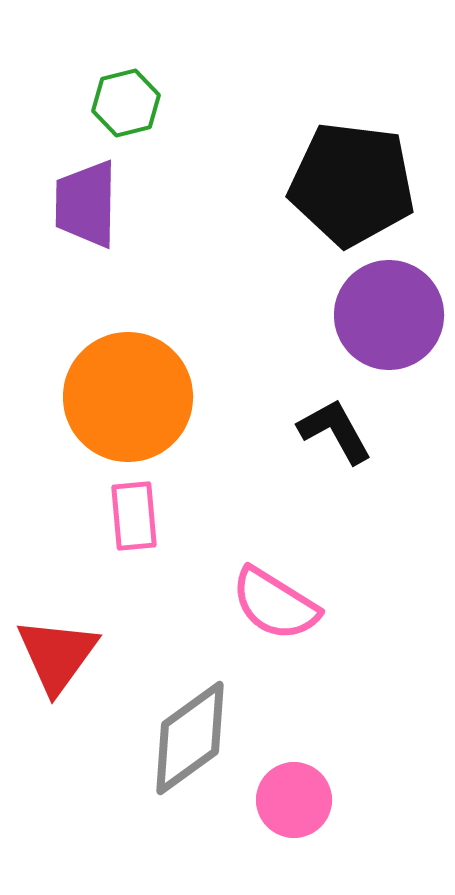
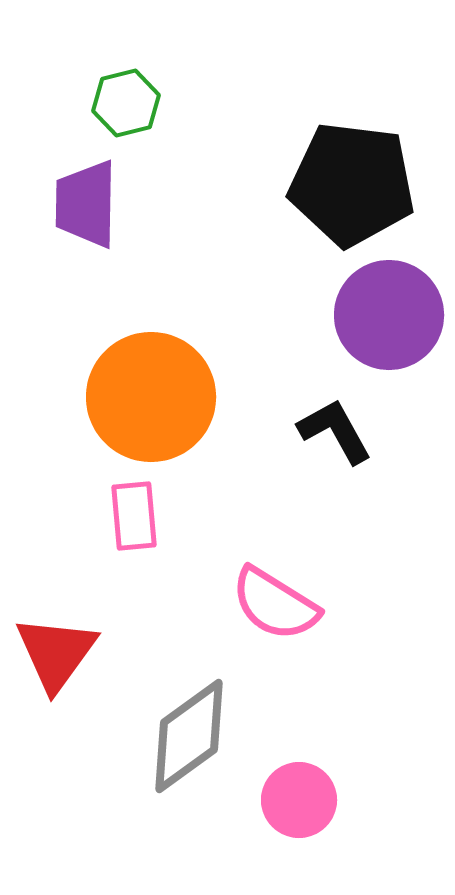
orange circle: moved 23 px right
red triangle: moved 1 px left, 2 px up
gray diamond: moved 1 px left, 2 px up
pink circle: moved 5 px right
